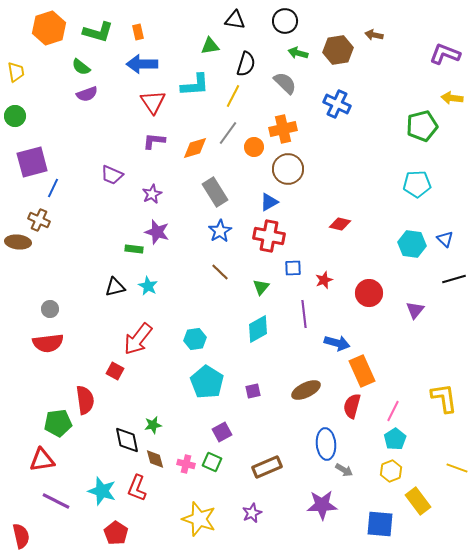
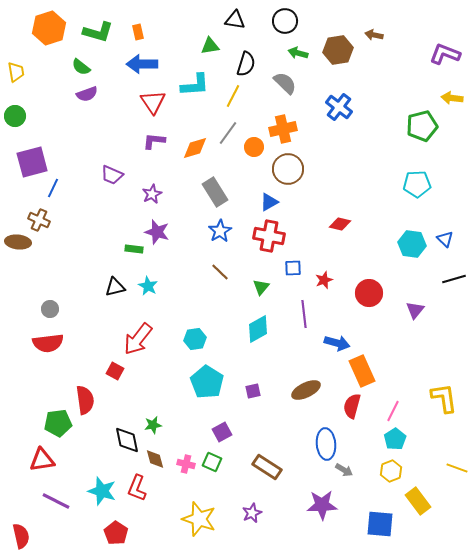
blue cross at (337, 104): moved 2 px right, 3 px down; rotated 12 degrees clockwise
brown rectangle at (267, 467): rotated 56 degrees clockwise
